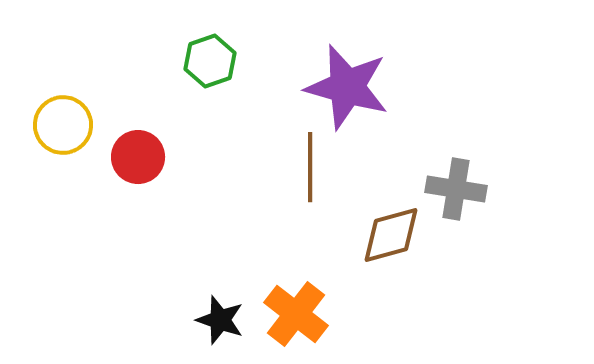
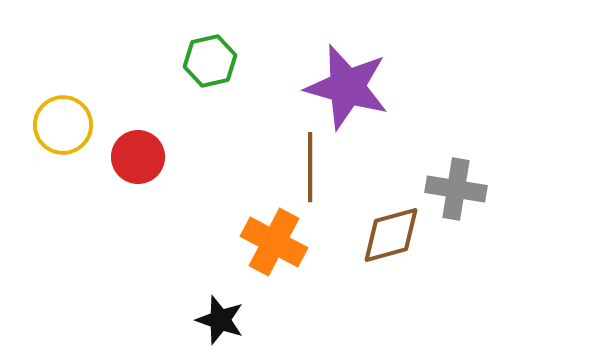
green hexagon: rotated 6 degrees clockwise
orange cross: moved 22 px left, 72 px up; rotated 10 degrees counterclockwise
